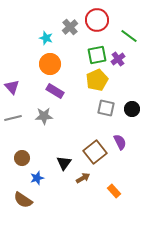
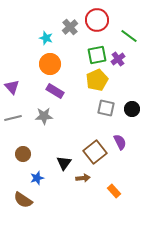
brown circle: moved 1 px right, 4 px up
brown arrow: rotated 24 degrees clockwise
